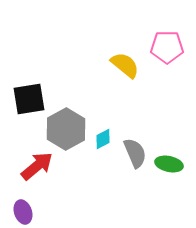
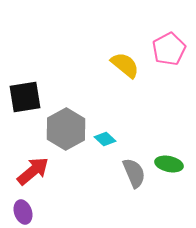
pink pentagon: moved 2 px right, 2 px down; rotated 28 degrees counterclockwise
black square: moved 4 px left, 2 px up
cyan diamond: moved 2 px right; rotated 70 degrees clockwise
gray semicircle: moved 1 px left, 20 px down
red arrow: moved 4 px left, 5 px down
